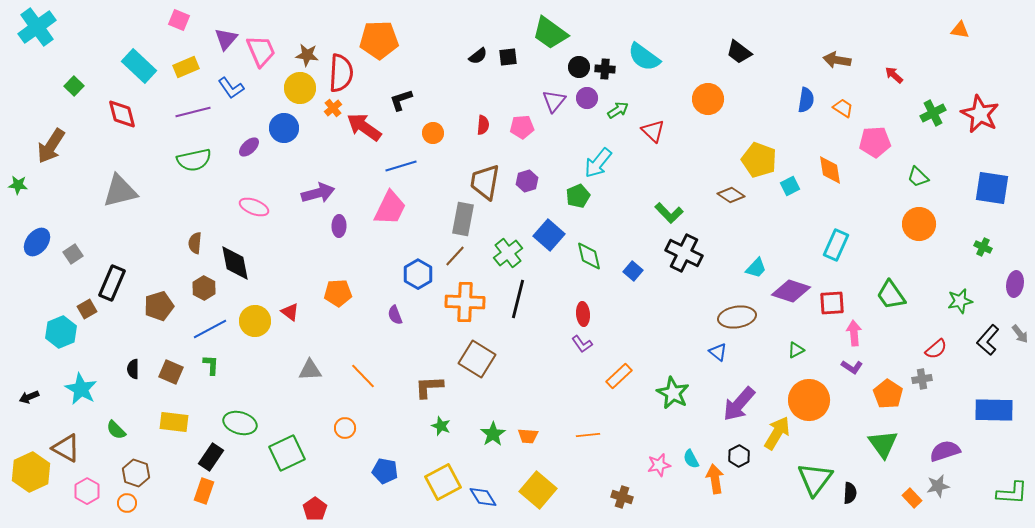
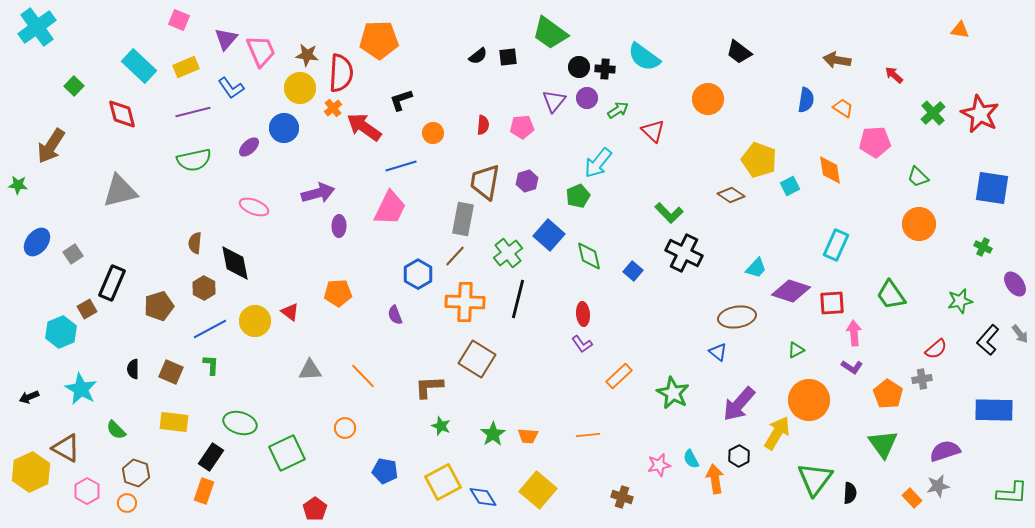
green cross at (933, 113): rotated 15 degrees counterclockwise
purple ellipse at (1015, 284): rotated 45 degrees counterclockwise
